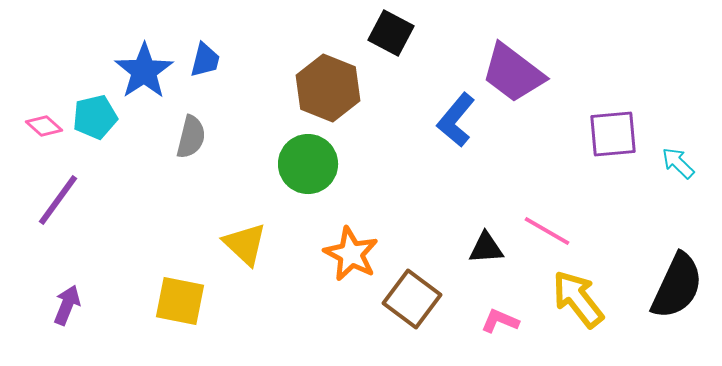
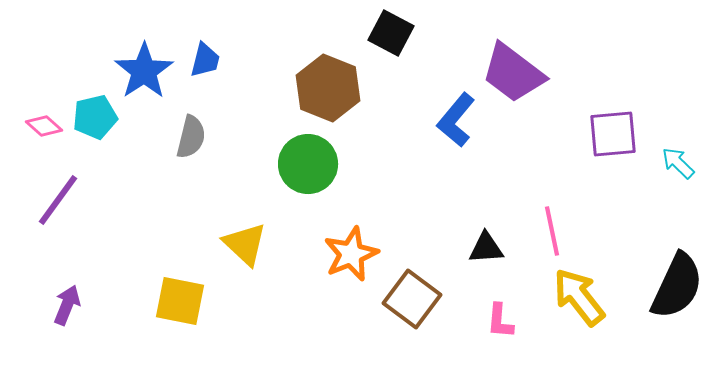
pink line: moved 5 px right; rotated 48 degrees clockwise
orange star: rotated 22 degrees clockwise
yellow arrow: moved 1 px right, 2 px up
pink L-shape: rotated 108 degrees counterclockwise
